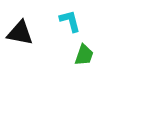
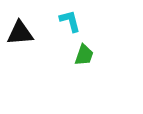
black triangle: rotated 16 degrees counterclockwise
